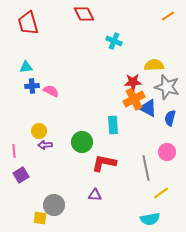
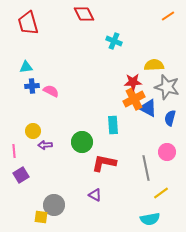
yellow circle: moved 6 px left
purple triangle: rotated 24 degrees clockwise
yellow square: moved 1 px right, 1 px up
